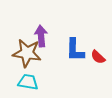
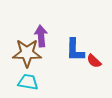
brown star: rotated 8 degrees counterclockwise
red semicircle: moved 4 px left, 4 px down
